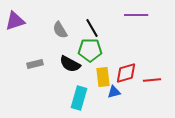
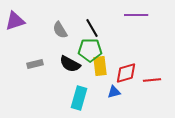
yellow rectangle: moved 3 px left, 11 px up
